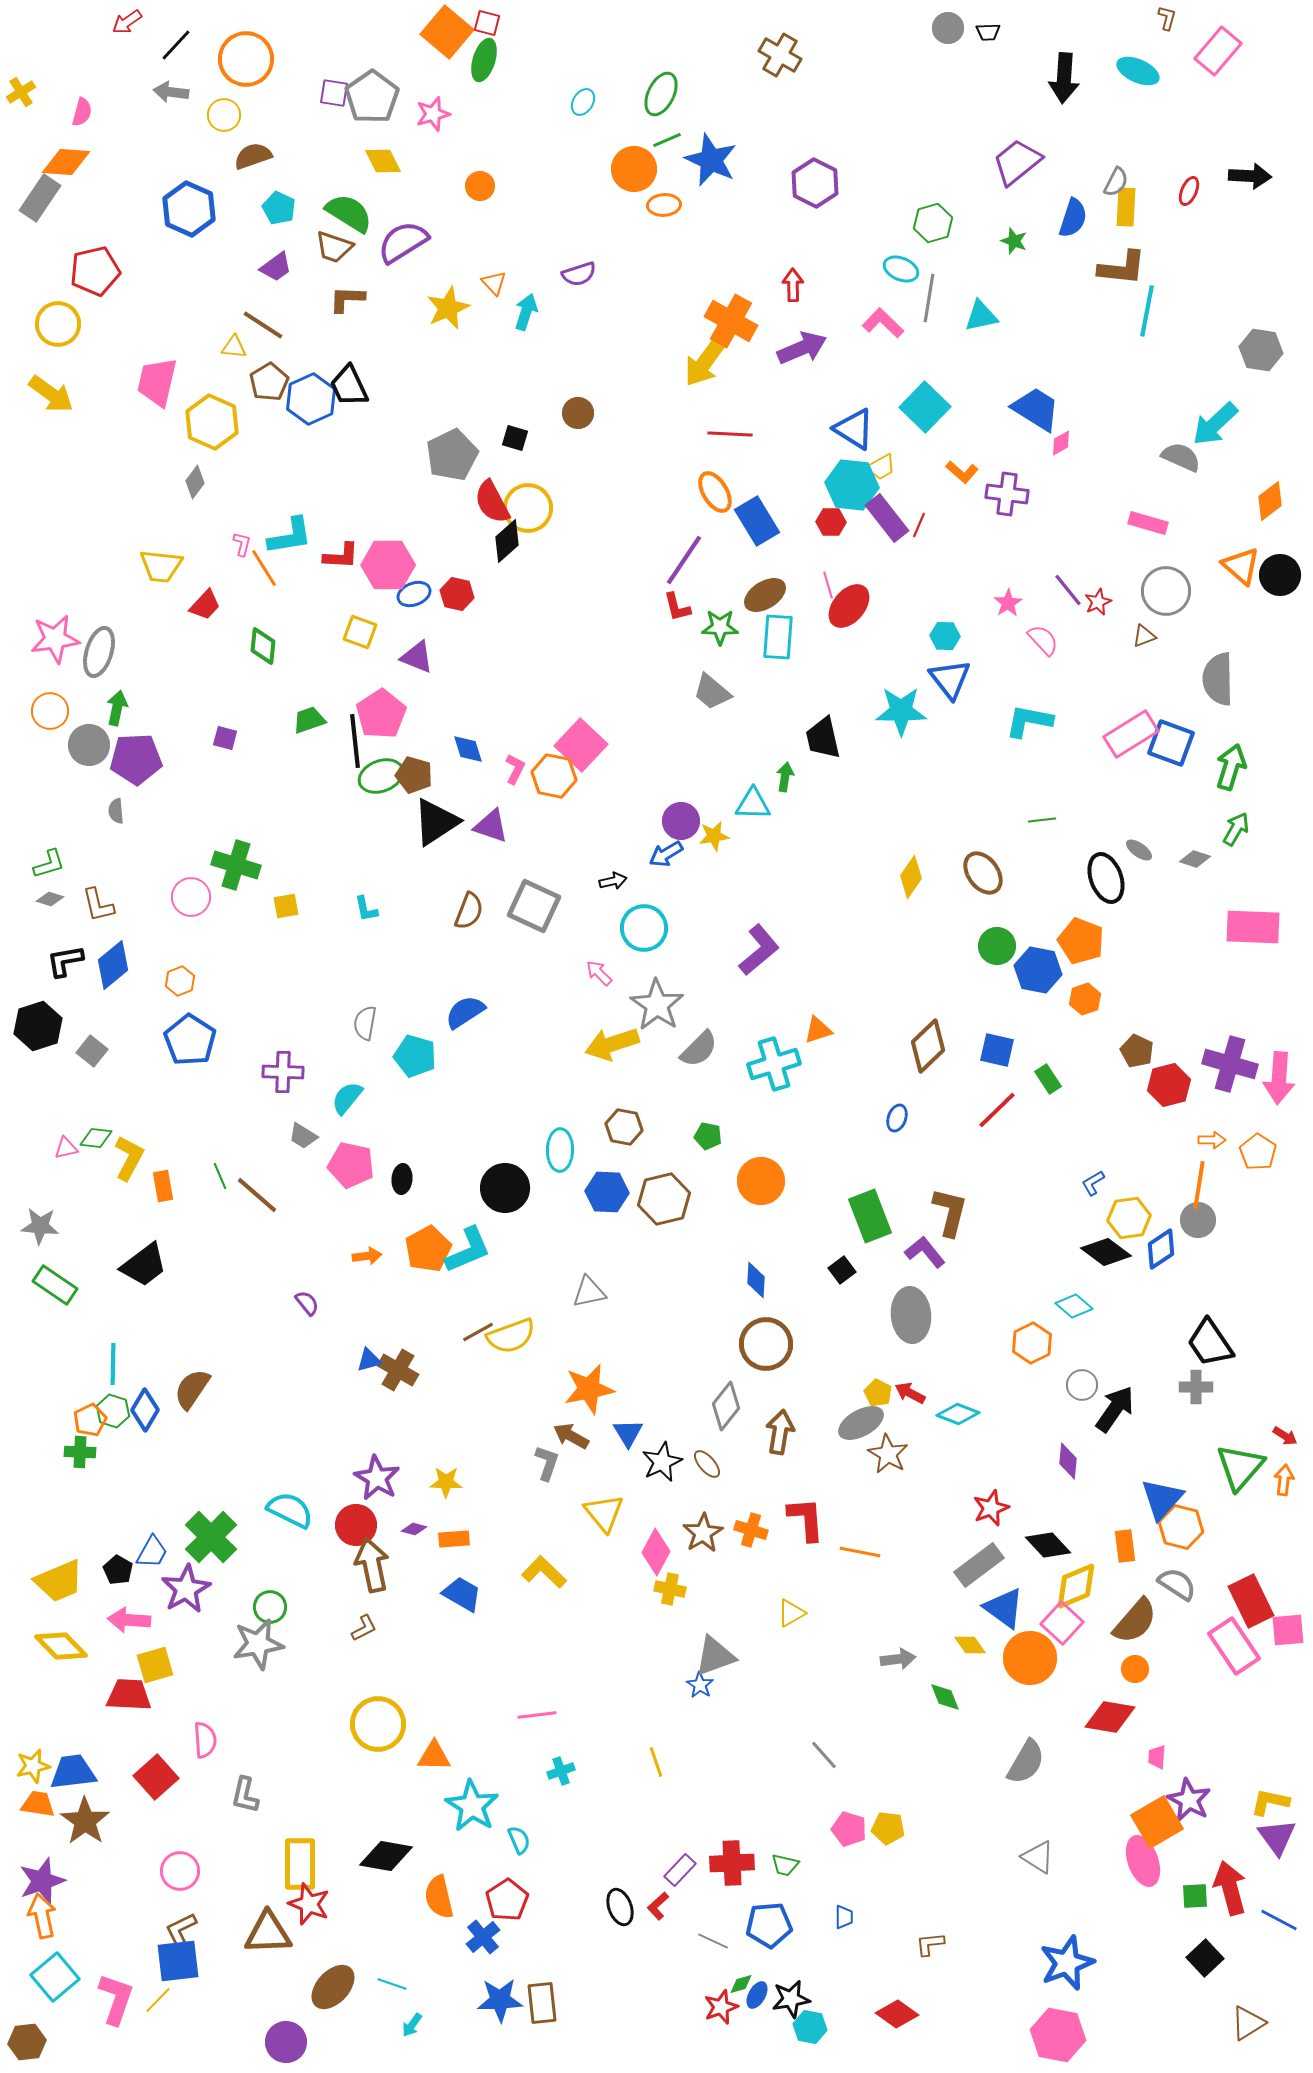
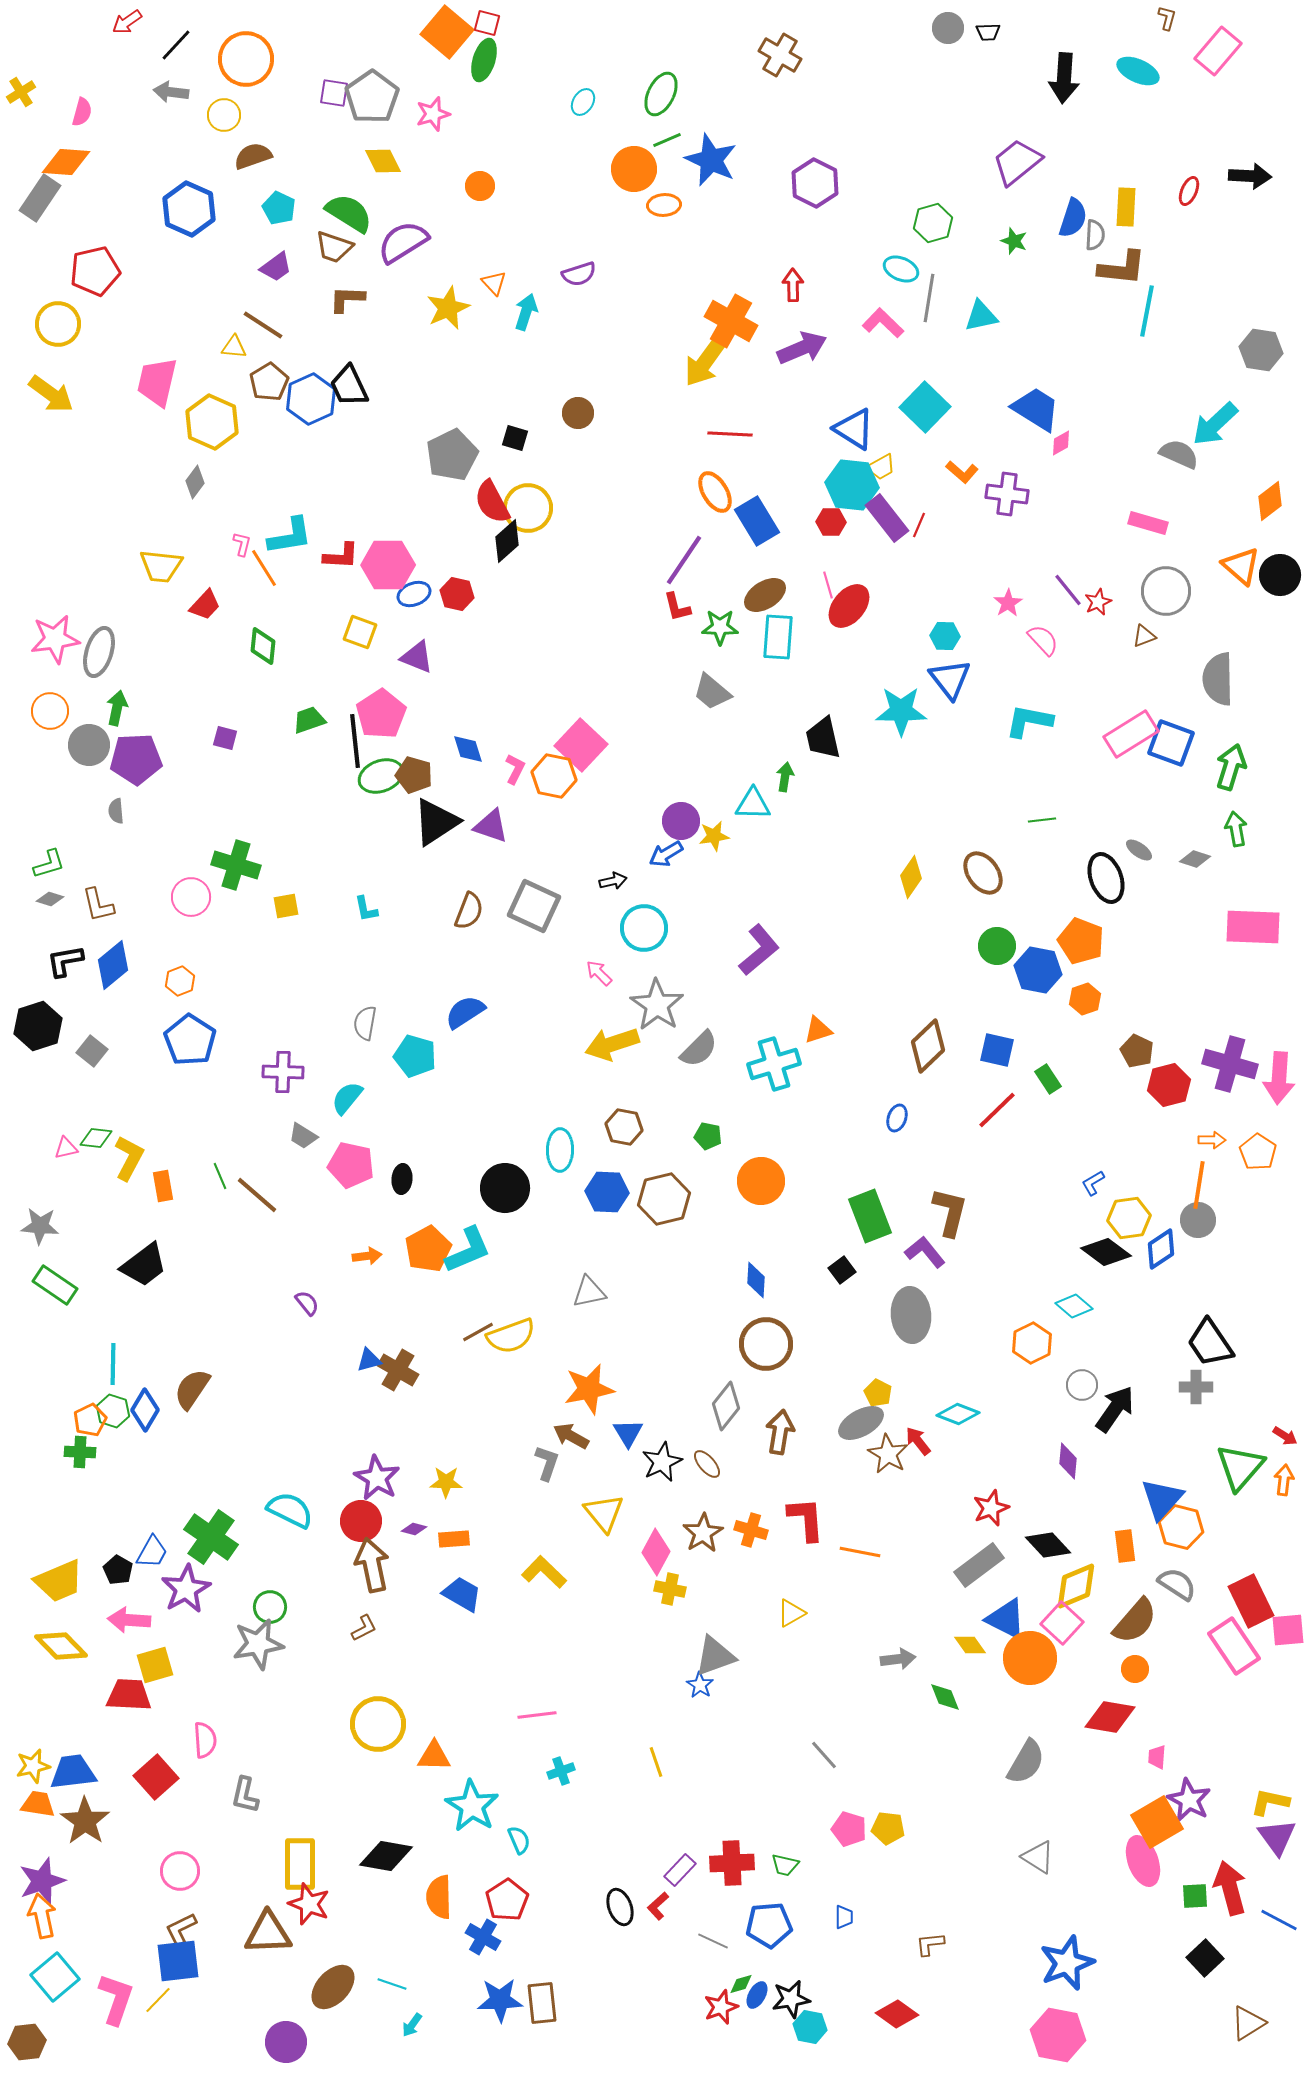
gray semicircle at (1116, 182): moved 21 px left, 53 px down; rotated 24 degrees counterclockwise
gray semicircle at (1181, 457): moved 2 px left, 3 px up
green arrow at (1236, 829): rotated 40 degrees counterclockwise
red arrow at (910, 1393): moved 8 px right, 48 px down; rotated 24 degrees clockwise
red circle at (356, 1525): moved 5 px right, 4 px up
green cross at (211, 1537): rotated 10 degrees counterclockwise
blue triangle at (1004, 1608): moved 2 px right, 11 px down; rotated 9 degrees counterclockwise
orange semicircle at (439, 1897): rotated 12 degrees clockwise
blue cross at (483, 1937): rotated 20 degrees counterclockwise
